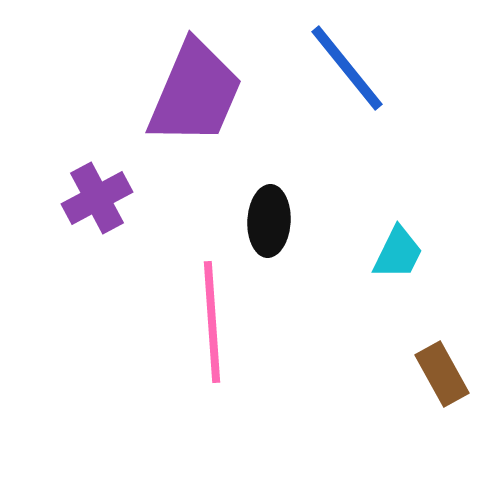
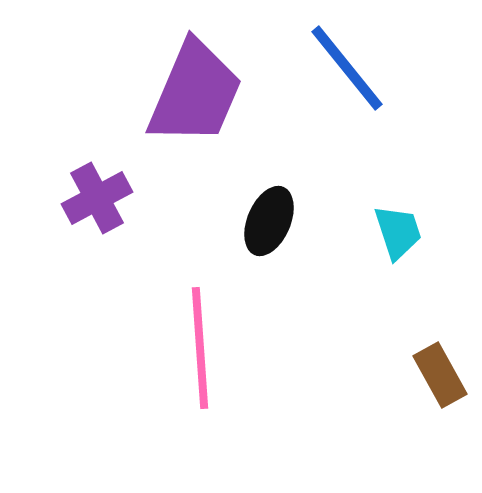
black ellipse: rotated 20 degrees clockwise
cyan trapezoid: moved 21 px up; rotated 44 degrees counterclockwise
pink line: moved 12 px left, 26 px down
brown rectangle: moved 2 px left, 1 px down
